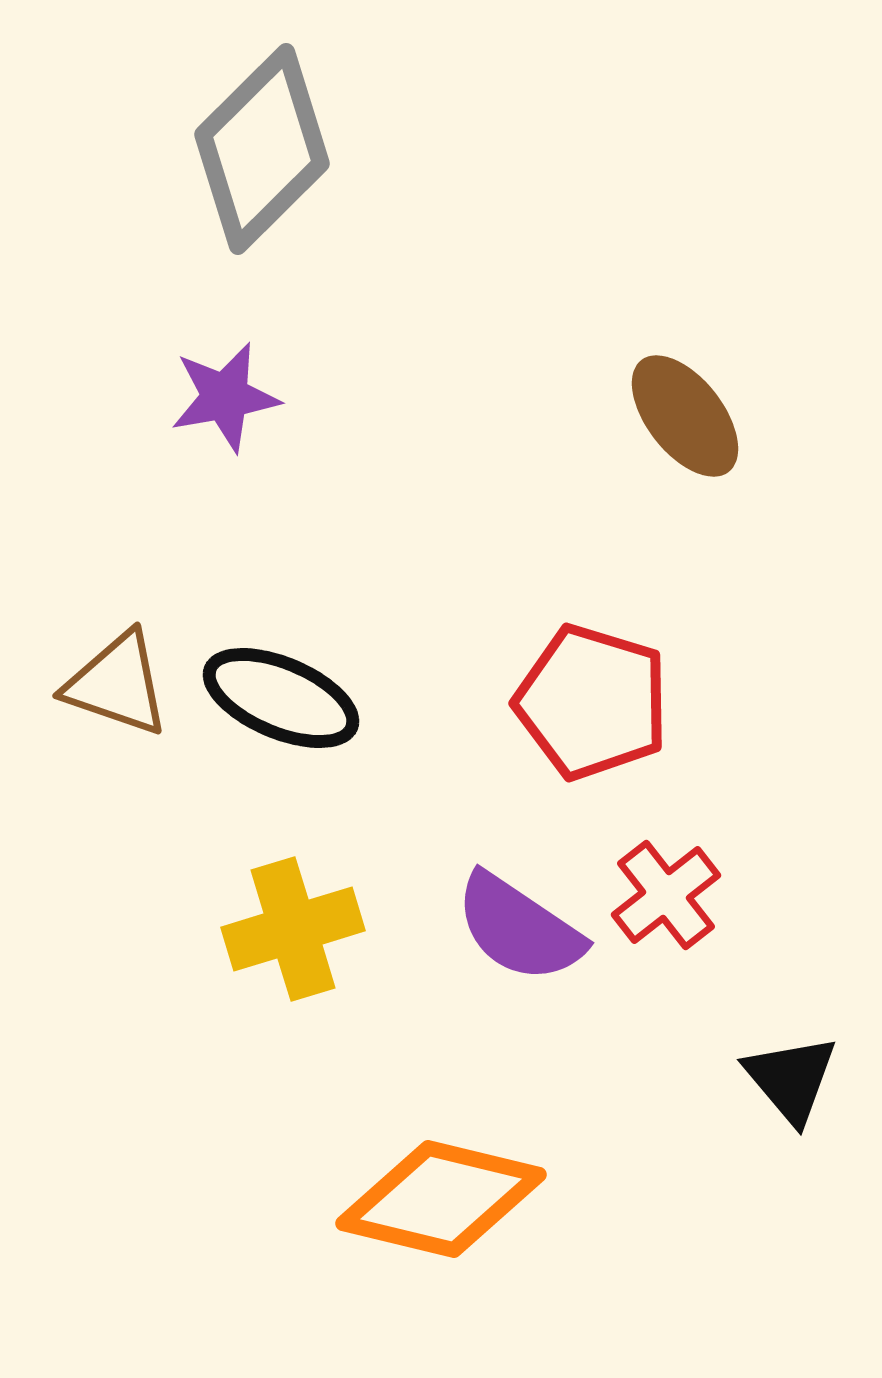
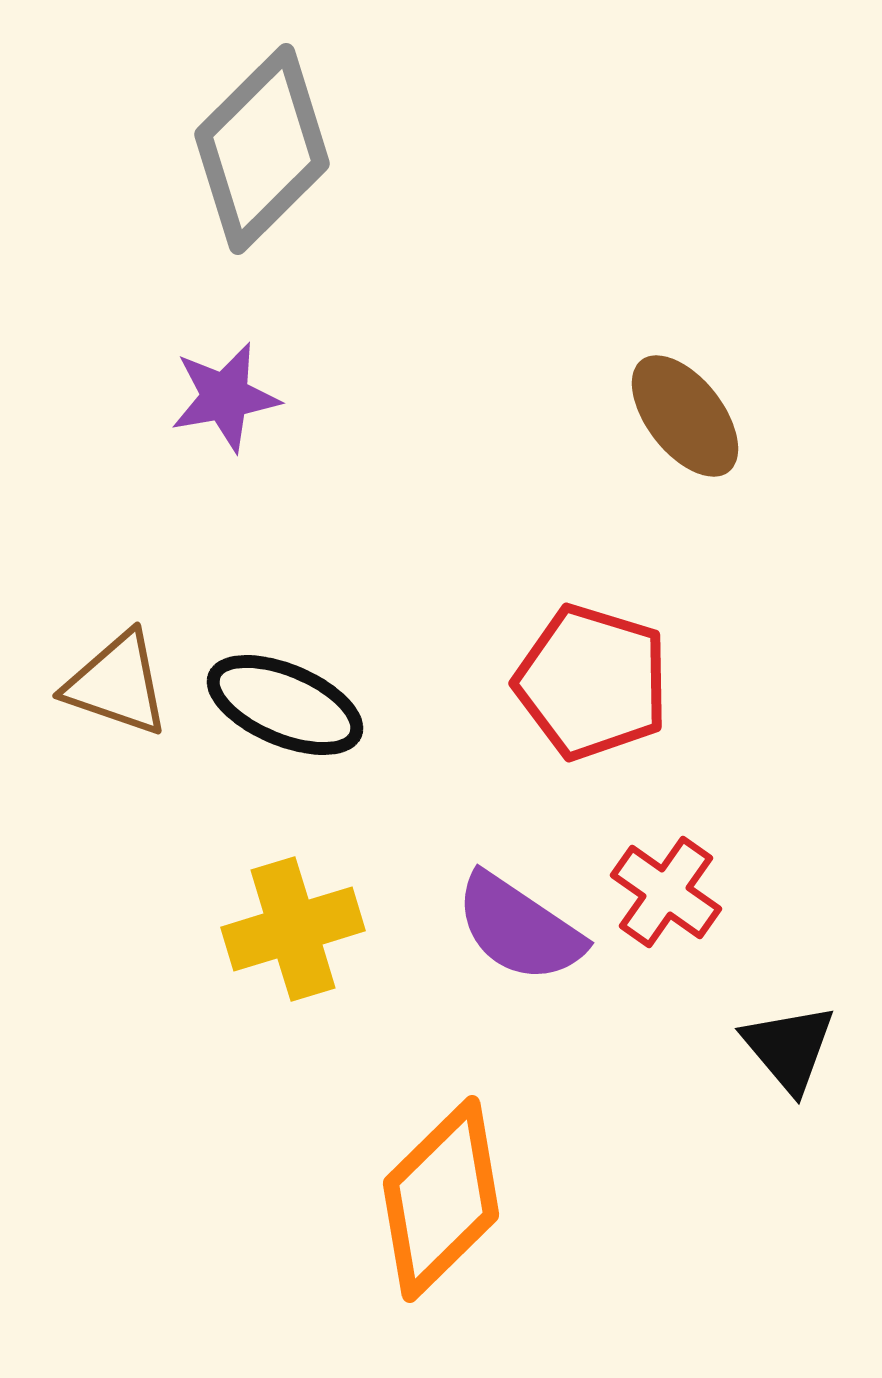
black ellipse: moved 4 px right, 7 px down
red pentagon: moved 20 px up
red cross: moved 3 px up; rotated 17 degrees counterclockwise
black triangle: moved 2 px left, 31 px up
orange diamond: rotated 58 degrees counterclockwise
